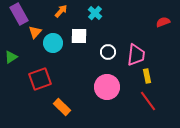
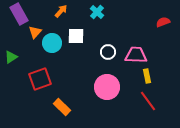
cyan cross: moved 2 px right, 1 px up
white square: moved 3 px left
cyan circle: moved 1 px left
pink trapezoid: rotated 95 degrees counterclockwise
